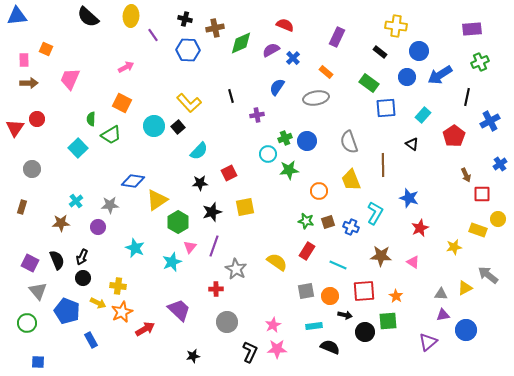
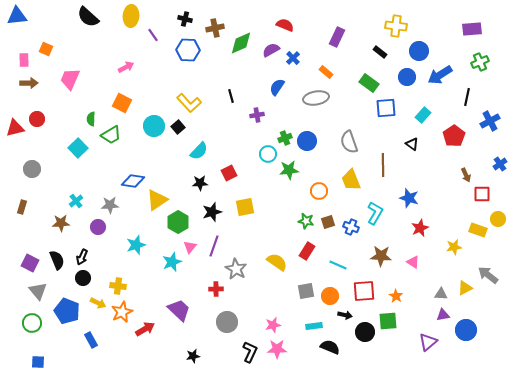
red triangle at (15, 128): rotated 42 degrees clockwise
cyan star at (135, 248): moved 1 px right, 3 px up; rotated 30 degrees clockwise
green circle at (27, 323): moved 5 px right
pink star at (273, 325): rotated 14 degrees clockwise
